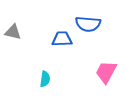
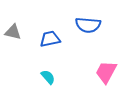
blue semicircle: moved 1 px down
blue trapezoid: moved 12 px left; rotated 10 degrees counterclockwise
cyan semicircle: moved 3 px right, 2 px up; rotated 49 degrees counterclockwise
